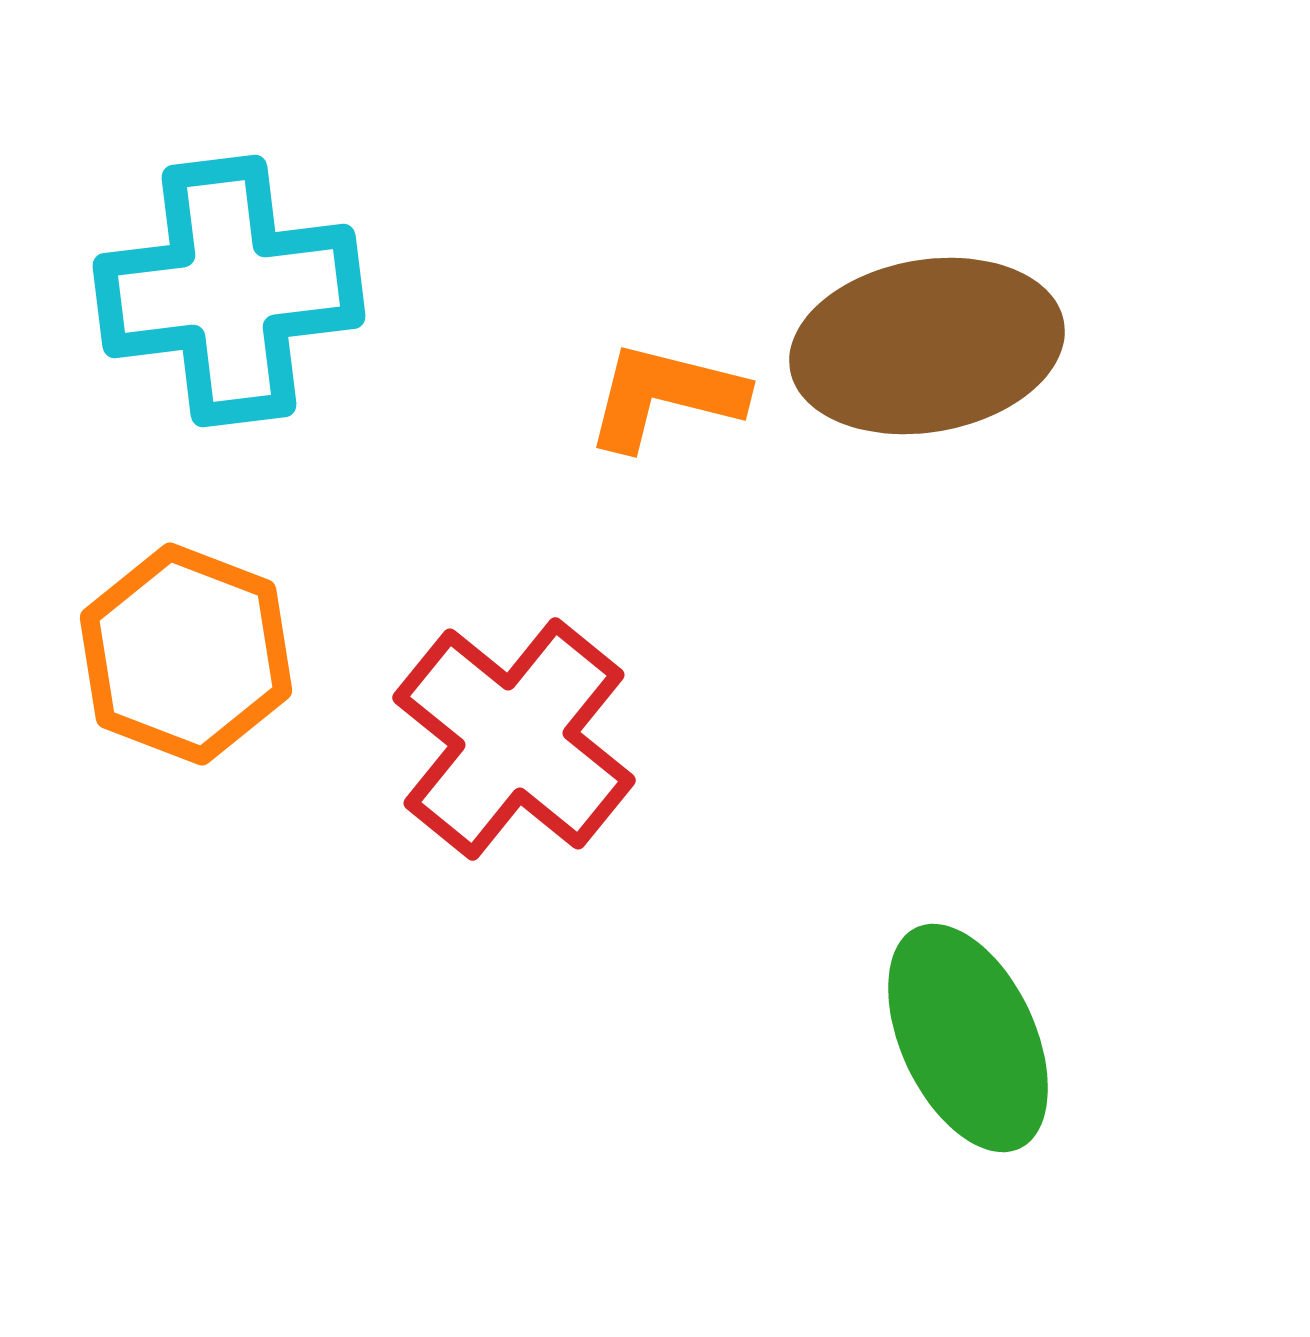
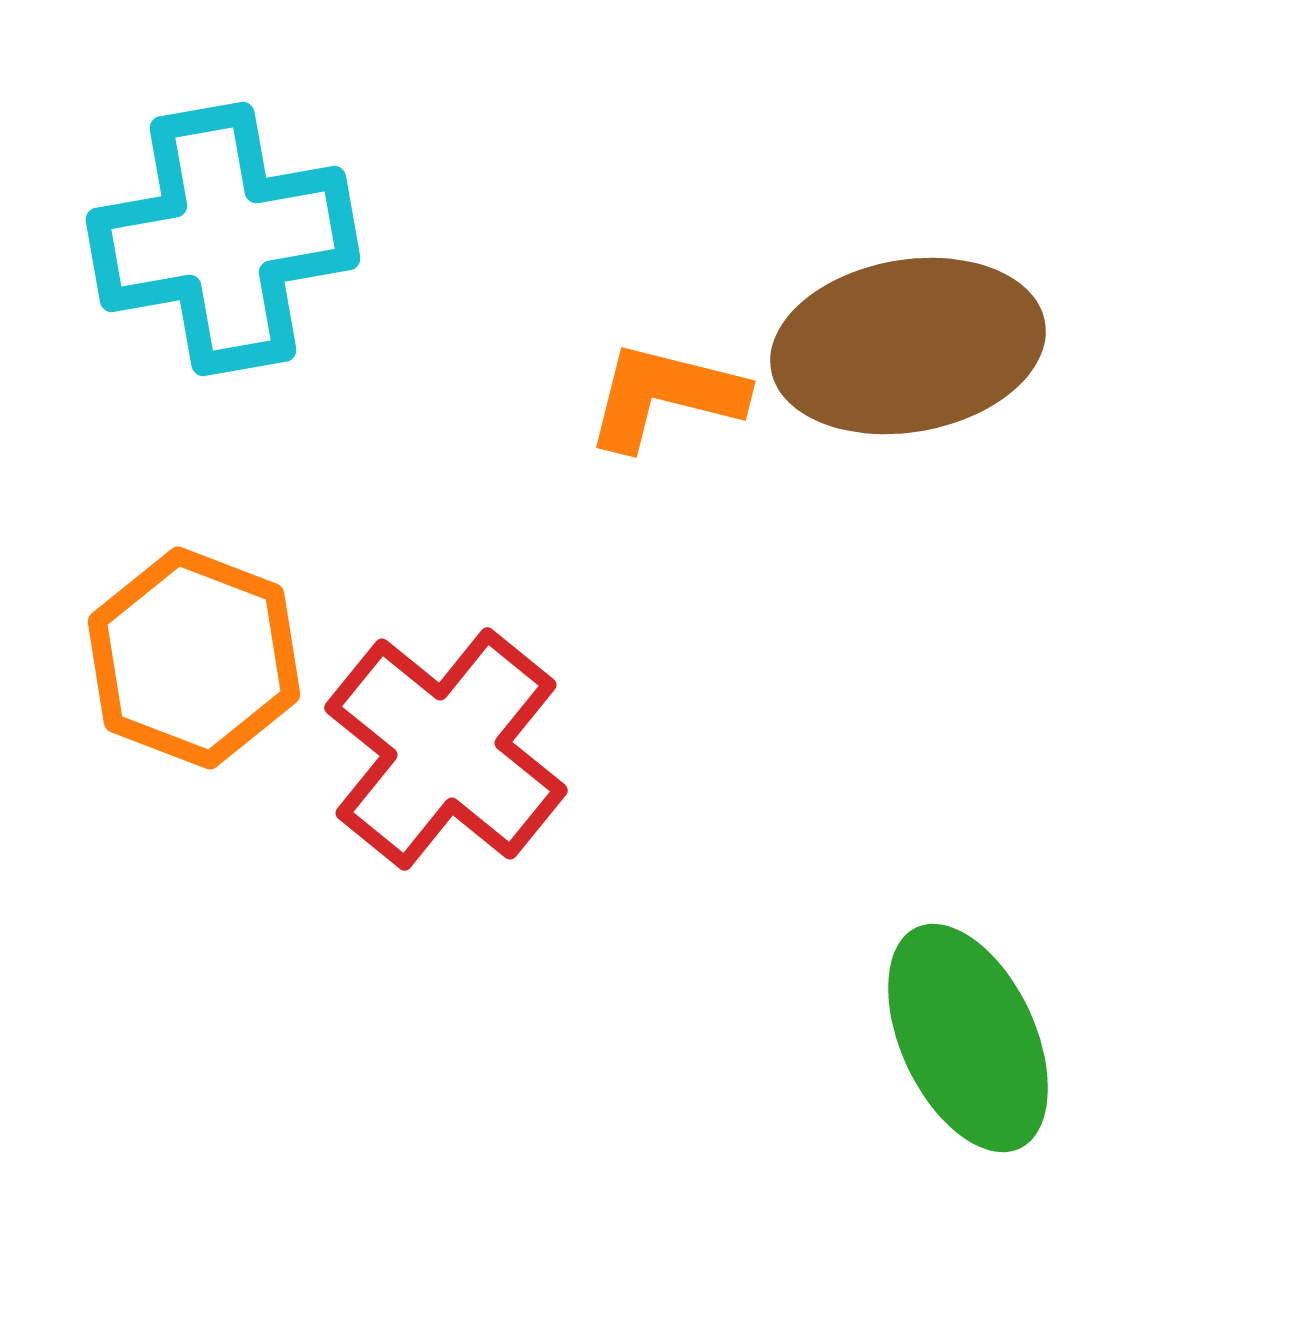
cyan cross: moved 6 px left, 52 px up; rotated 3 degrees counterclockwise
brown ellipse: moved 19 px left
orange hexagon: moved 8 px right, 4 px down
red cross: moved 68 px left, 10 px down
